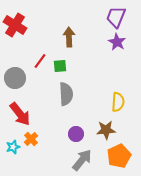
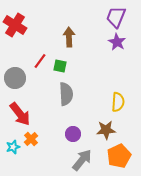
green square: rotated 16 degrees clockwise
purple circle: moved 3 px left
